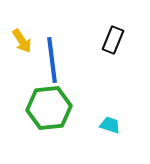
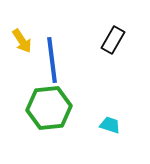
black rectangle: rotated 8 degrees clockwise
